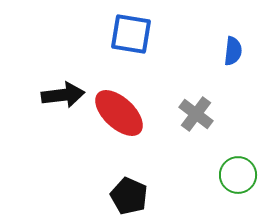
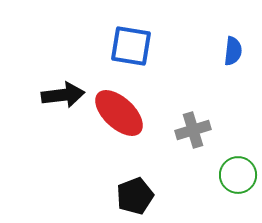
blue square: moved 12 px down
gray cross: moved 3 px left, 16 px down; rotated 36 degrees clockwise
black pentagon: moved 6 px right; rotated 27 degrees clockwise
